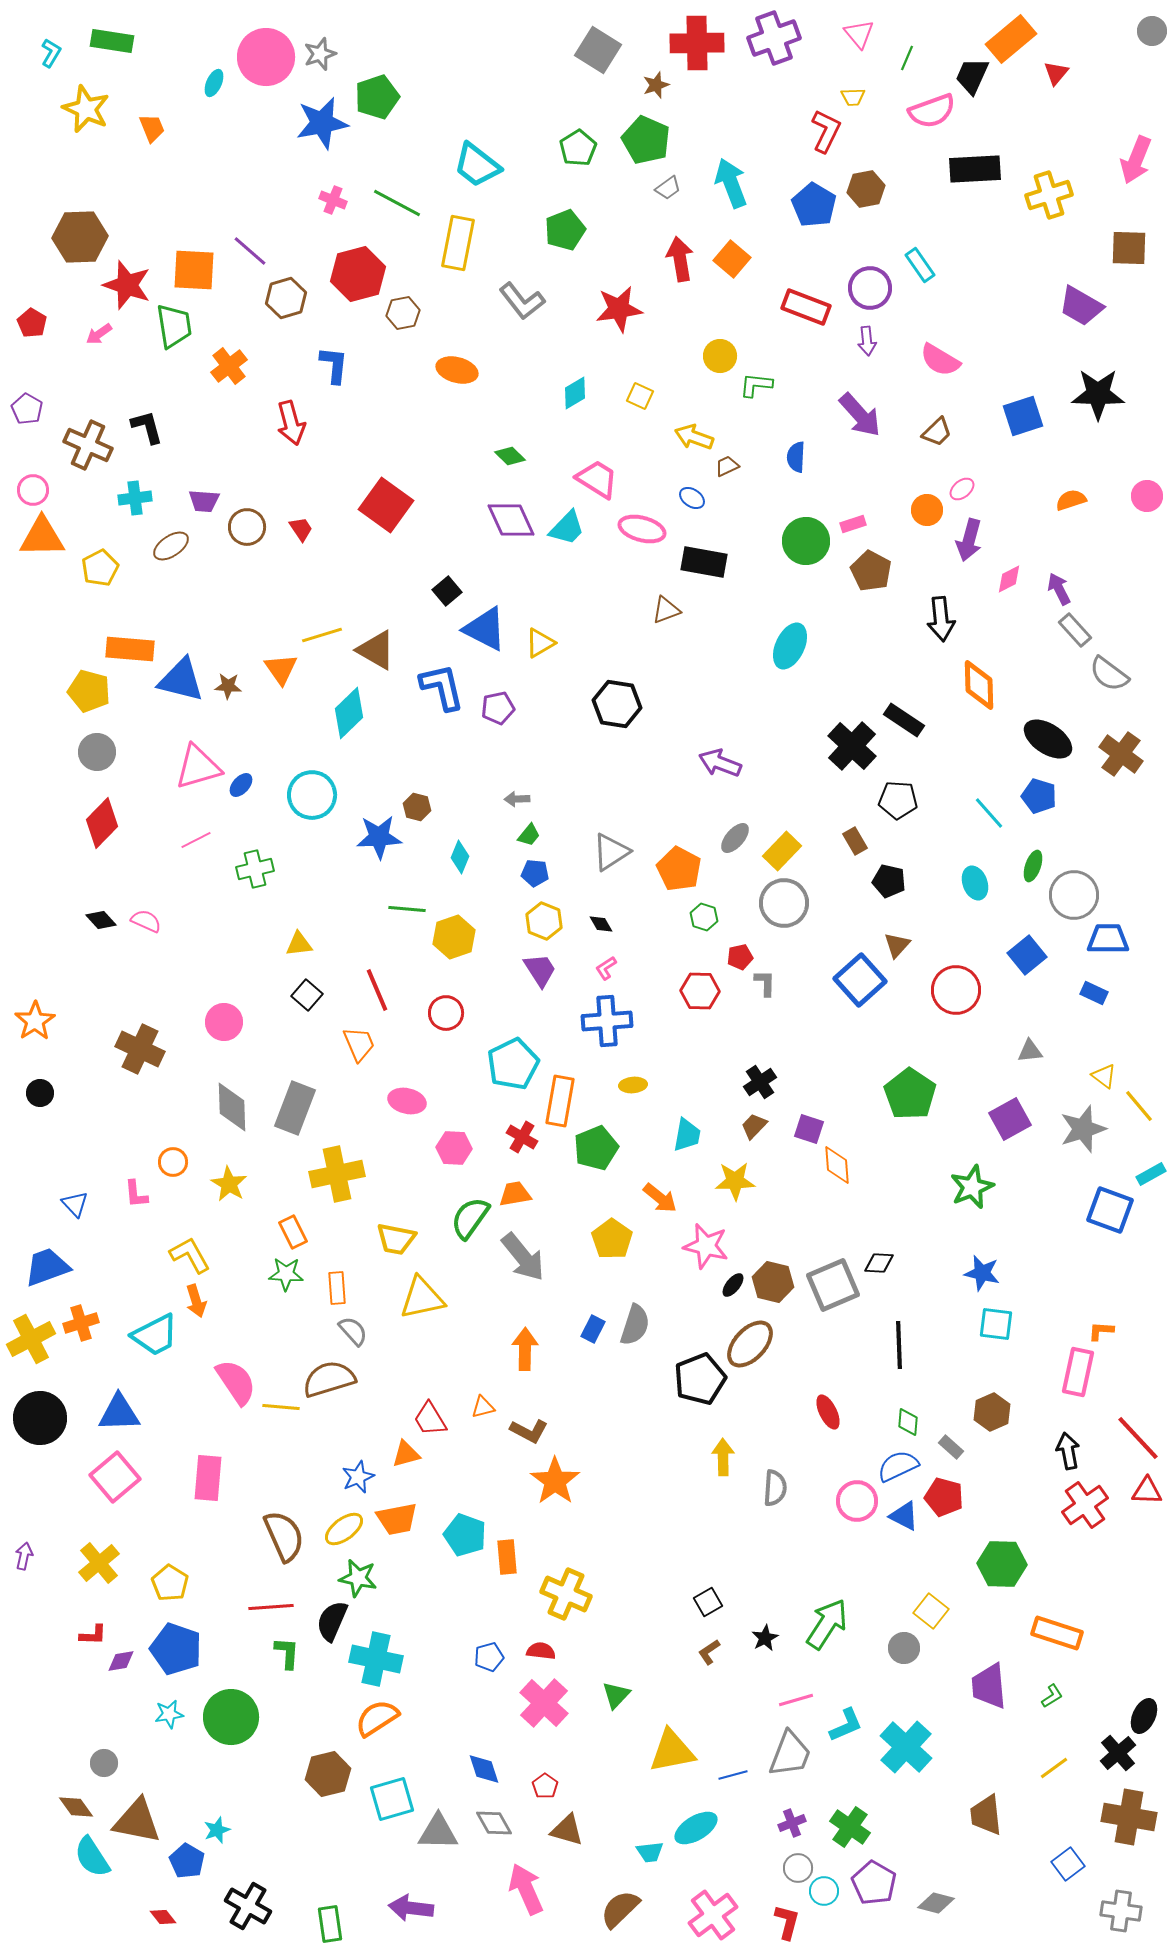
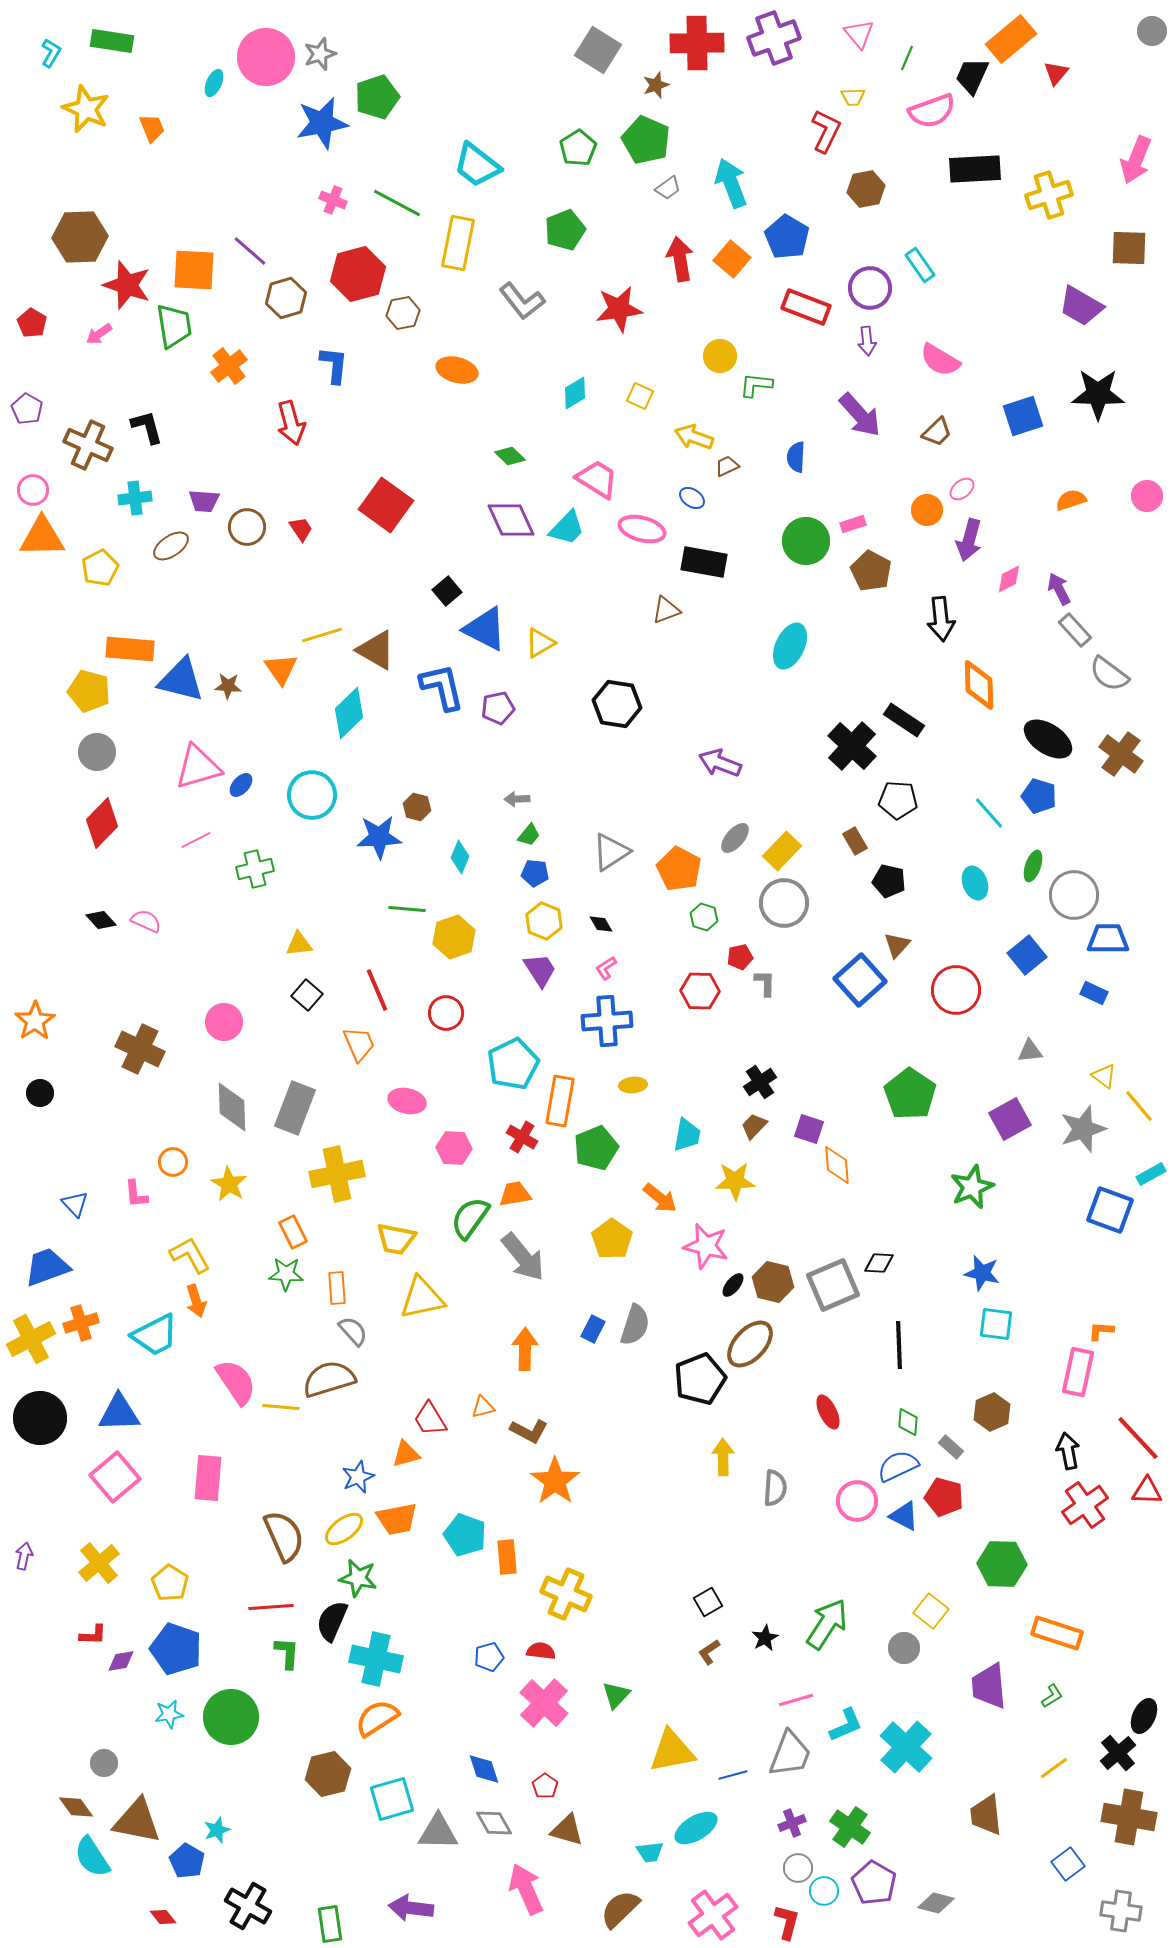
blue pentagon at (814, 205): moved 27 px left, 32 px down
